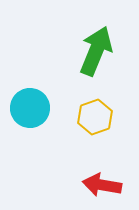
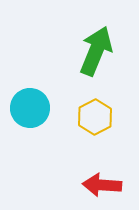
yellow hexagon: rotated 8 degrees counterclockwise
red arrow: rotated 6 degrees counterclockwise
